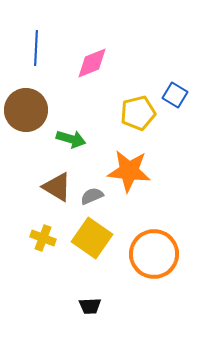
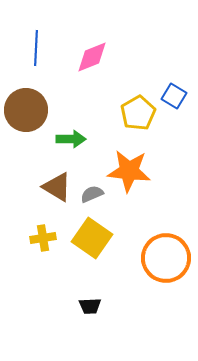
pink diamond: moved 6 px up
blue square: moved 1 px left, 1 px down
yellow pentagon: rotated 16 degrees counterclockwise
green arrow: rotated 16 degrees counterclockwise
gray semicircle: moved 2 px up
yellow cross: rotated 30 degrees counterclockwise
orange circle: moved 12 px right, 4 px down
